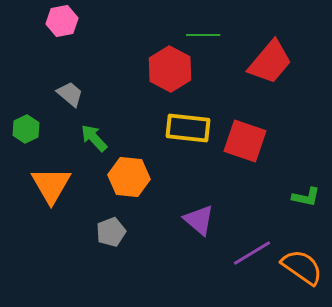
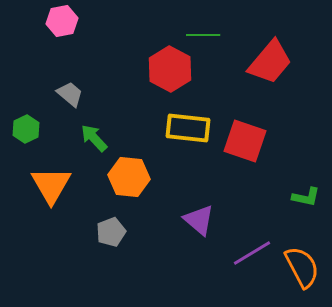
orange semicircle: rotated 27 degrees clockwise
